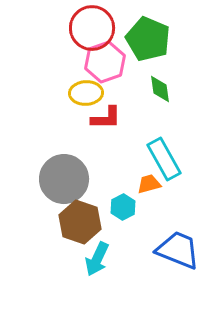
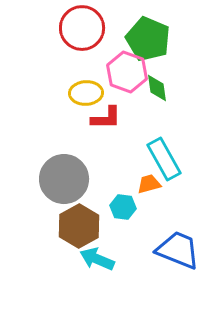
red circle: moved 10 px left
pink hexagon: moved 22 px right, 10 px down; rotated 21 degrees counterclockwise
green diamond: moved 3 px left, 1 px up
cyan hexagon: rotated 25 degrees counterclockwise
brown hexagon: moved 1 px left, 4 px down; rotated 12 degrees clockwise
cyan arrow: rotated 88 degrees clockwise
